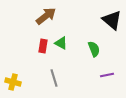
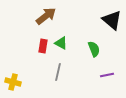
gray line: moved 4 px right, 6 px up; rotated 30 degrees clockwise
